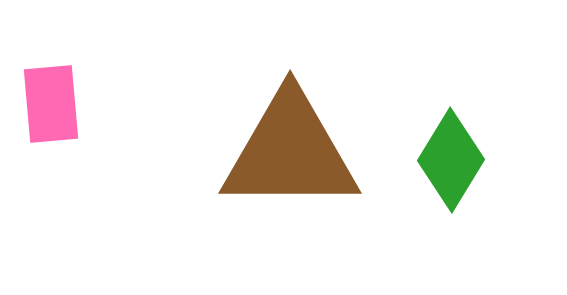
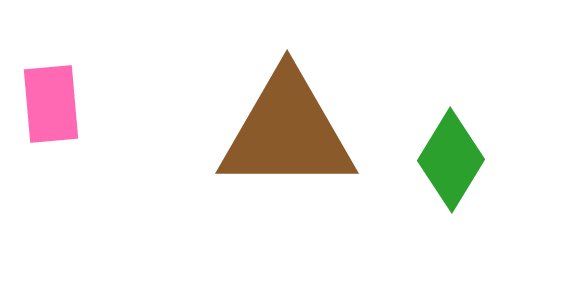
brown triangle: moved 3 px left, 20 px up
